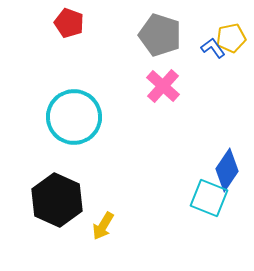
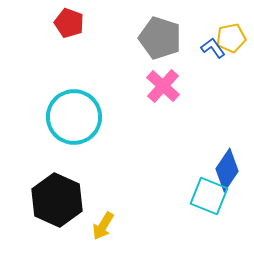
gray pentagon: moved 3 px down
cyan square: moved 2 px up
